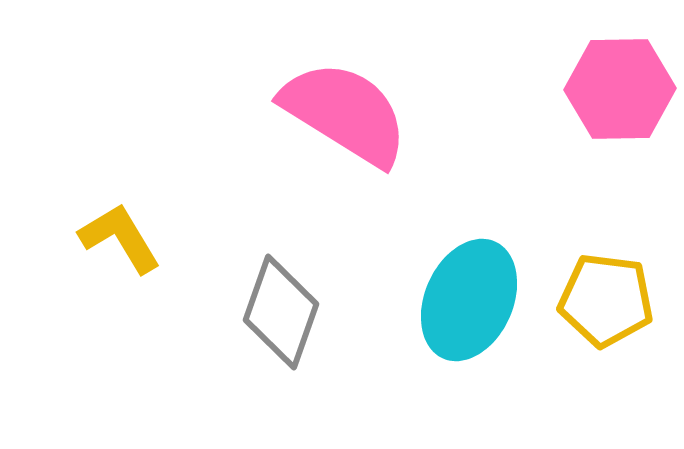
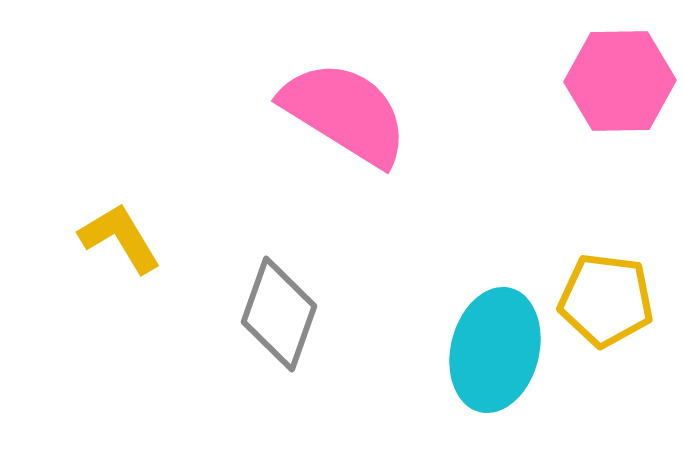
pink hexagon: moved 8 px up
cyan ellipse: moved 26 px right, 50 px down; rotated 10 degrees counterclockwise
gray diamond: moved 2 px left, 2 px down
